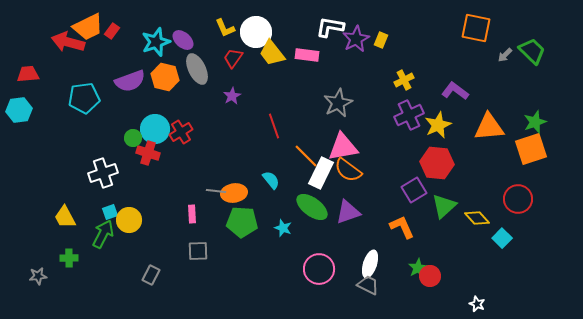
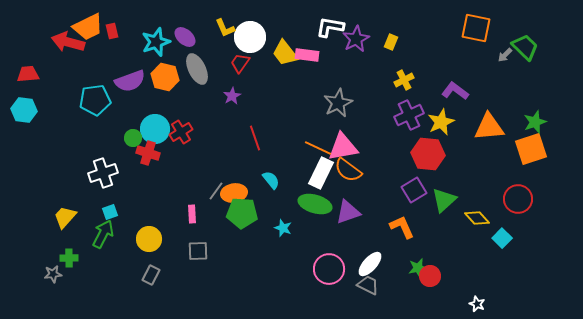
red rectangle at (112, 31): rotated 49 degrees counterclockwise
white circle at (256, 32): moved 6 px left, 5 px down
purple ellipse at (183, 40): moved 2 px right, 3 px up
yellow rectangle at (381, 40): moved 10 px right, 2 px down
green trapezoid at (532, 51): moved 7 px left, 4 px up
yellow trapezoid at (272, 53): moved 13 px right
red trapezoid at (233, 58): moved 7 px right, 5 px down
cyan pentagon at (84, 98): moved 11 px right, 2 px down
cyan hexagon at (19, 110): moved 5 px right; rotated 15 degrees clockwise
yellow star at (438, 125): moved 3 px right, 3 px up
red line at (274, 126): moved 19 px left, 12 px down
orange line at (306, 156): moved 12 px right, 8 px up; rotated 20 degrees counterclockwise
red hexagon at (437, 163): moved 9 px left, 9 px up
gray line at (216, 191): rotated 60 degrees counterclockwise
green triangle at (444, 206): moved 6 px up
green ellipse at (312, 207): moved 3 px right, 3 px up; rotated 20 degrees counterclockwise
yellow trapezoid at (65, 217): rotated 70 degrees clockwise
yellow circle at (129, 220): moved 20 px right, 19 px down
green pentagon at (242, 222): moved 9 px up
white ellipse at (370, 264): rotated 24 degrees clockwise
green star at (418, 268): rotated 18 degrees clockwise
pink circle at (319, 269): moved 10 px right
gray star at (38, 276): moved 15 px right, 2 px up
